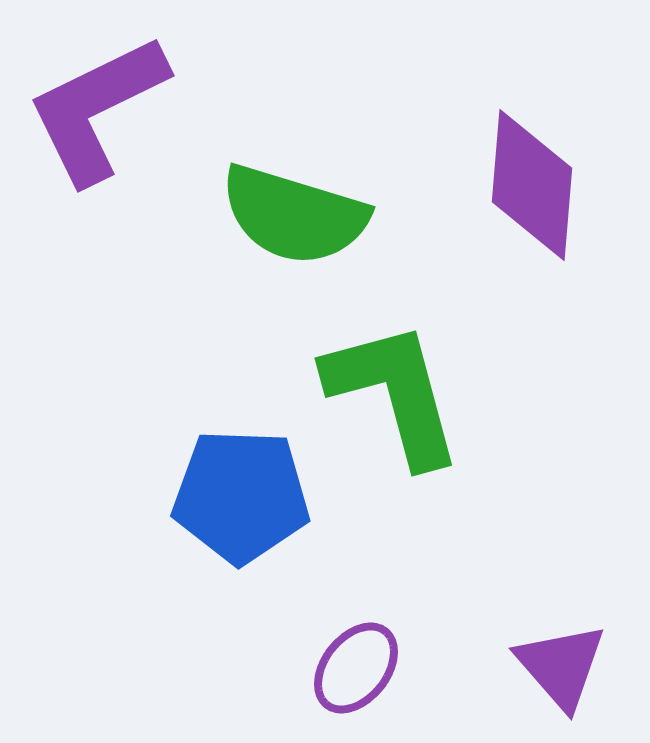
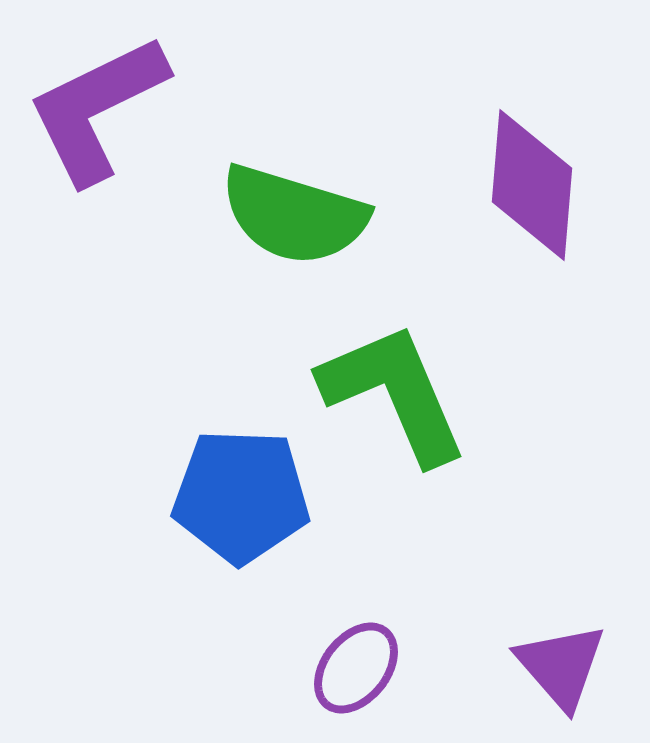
green L-shape: rotated 8 degrees counterclockwise
